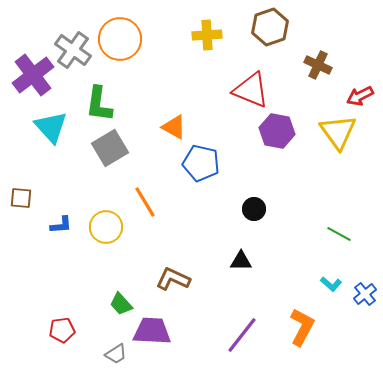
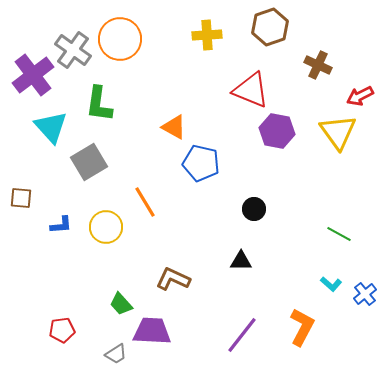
gray square: moved 21 px left, 14 px down
